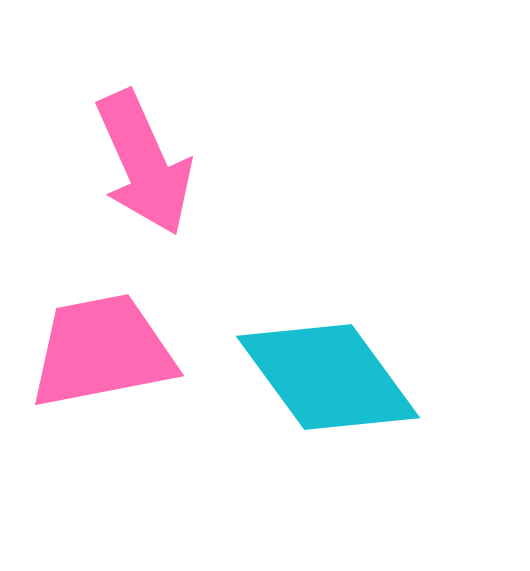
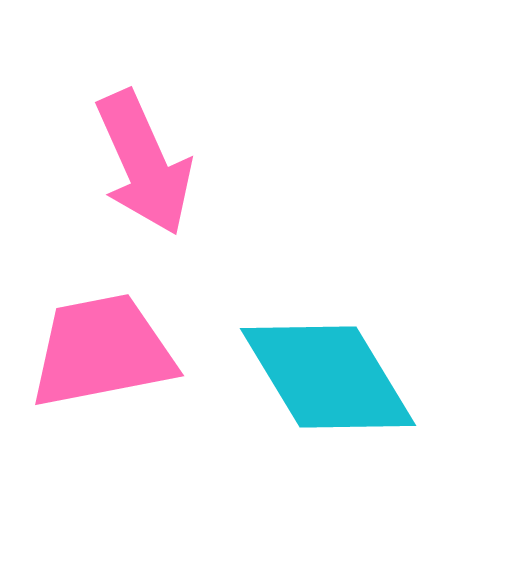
cyan diamond: rotated 5 degrees clockwise
